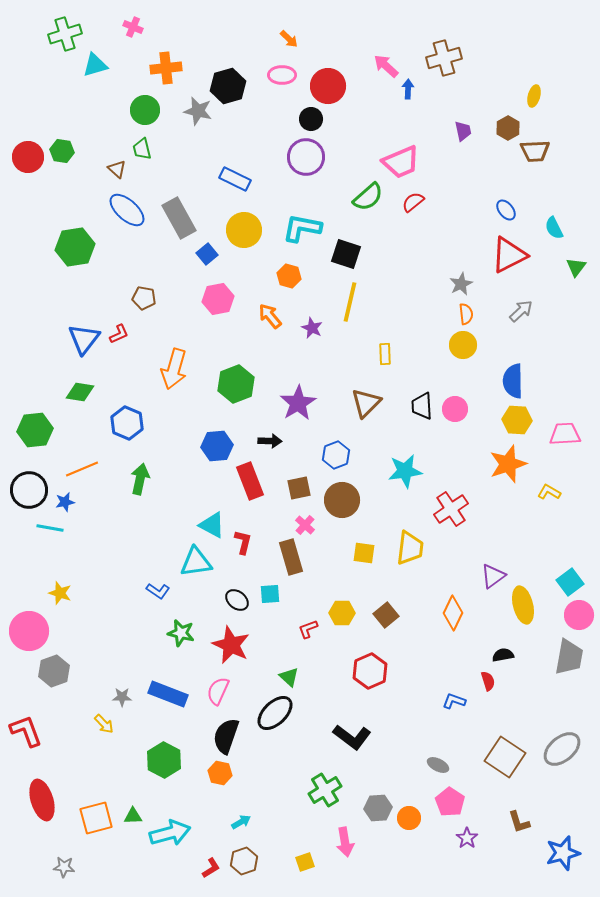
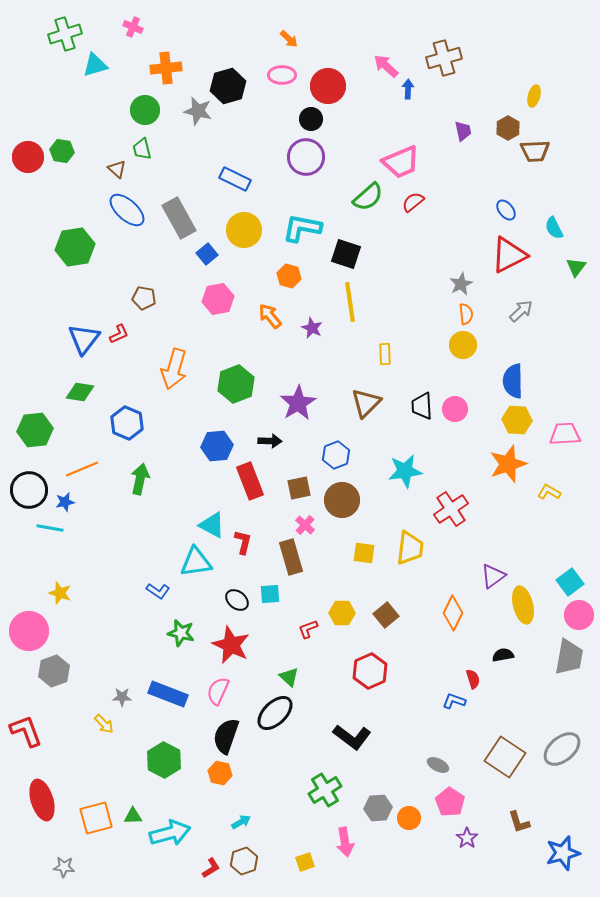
yellow line at (350, 302): rotated 21 degrees counterclockwise
red semicircle at (488, 681): moved 15 px left, 2 px up
